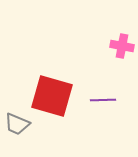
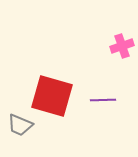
pink cross: rotated 30 degrees counterclockwise
gray trapezoid: moved 3 px right, 1 px down
